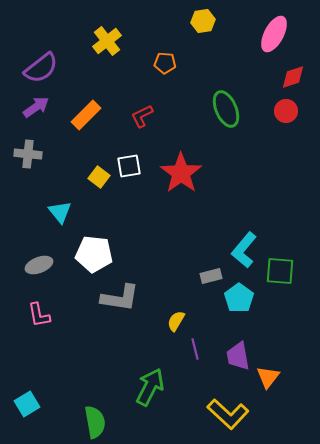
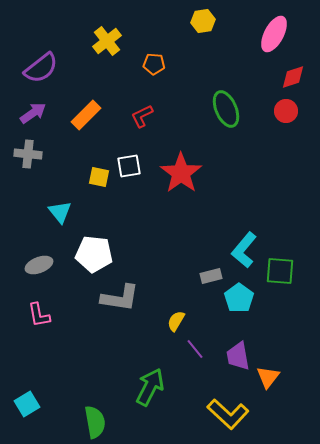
orange pentagon: moved 11 px left, 1 px down
purple arrow: moved 3 px left, 6 px down
yellow square: rotated 25 degrees counterclockwise
purple line: rotated 25 degrees counterclockwise
